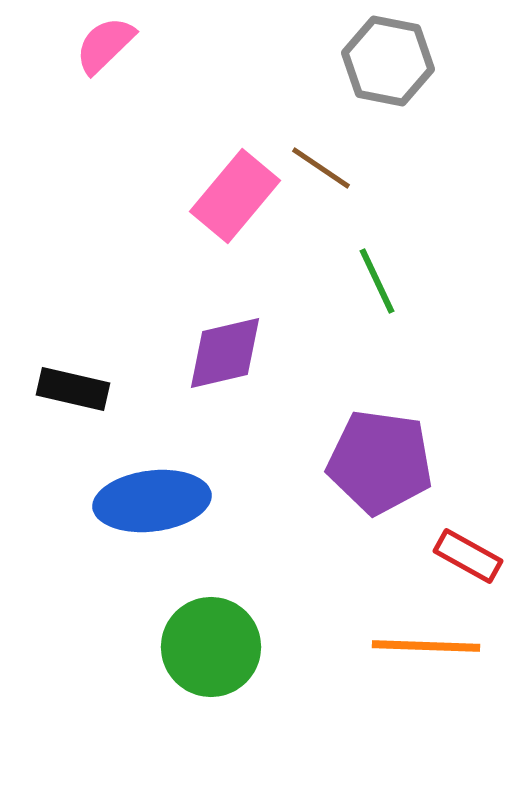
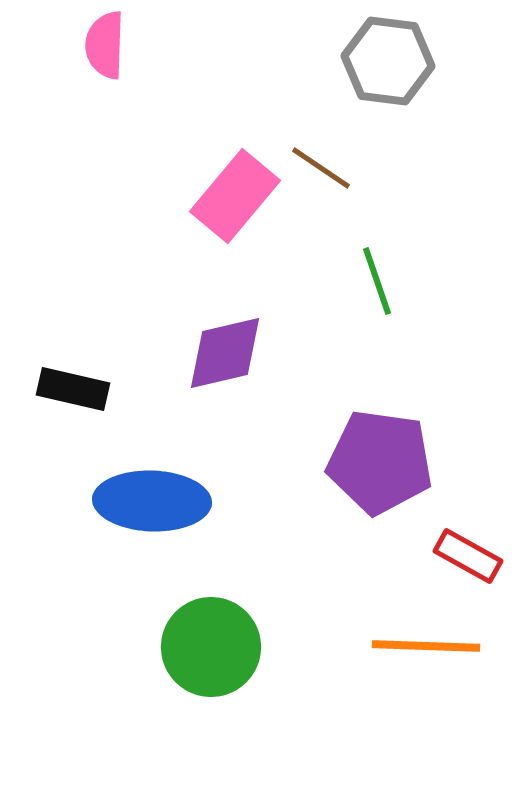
pink semicircle: rotated 44 degrees counterclockwise
gray hexagon: rotated 4 degrees counterclockwise
green line: rotated 6 degrees clockwise
blue ellipse: rotated 9 degrees clockwise
